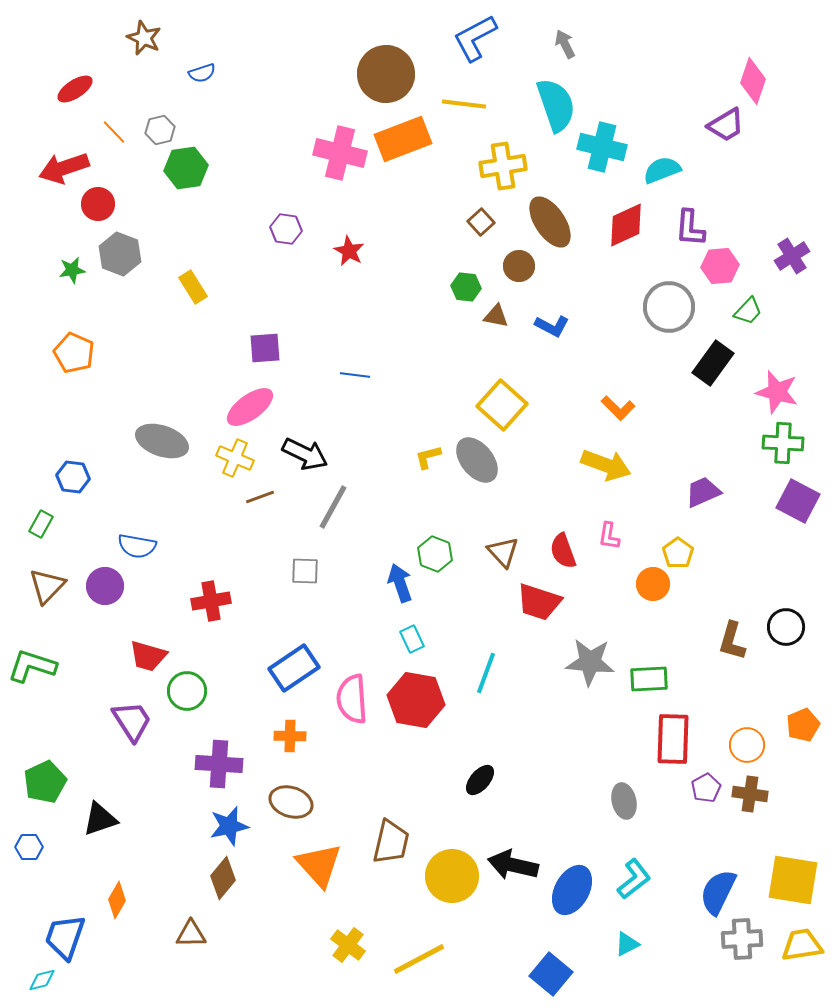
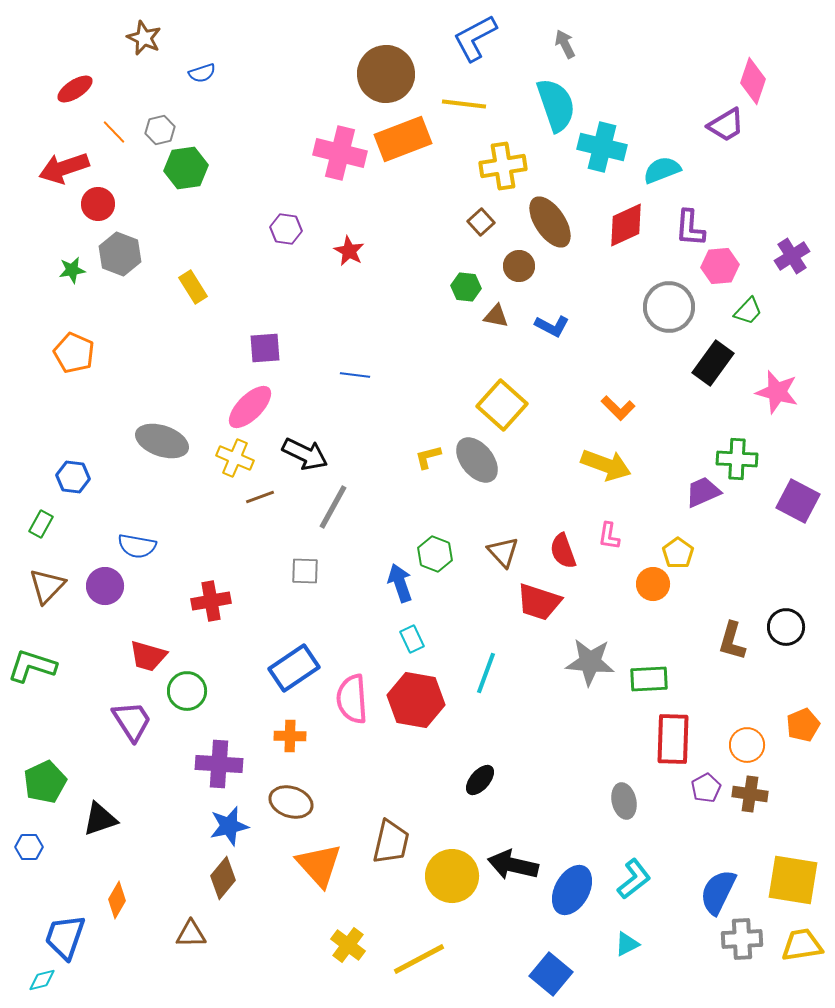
pink ellipse at (250, 407): rotated 9 degrees counterclockwise
green cross at (783, 443): moved 46 px left, 16 px down
